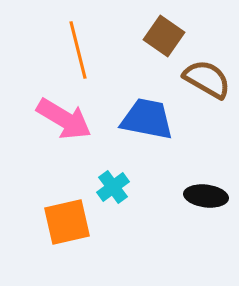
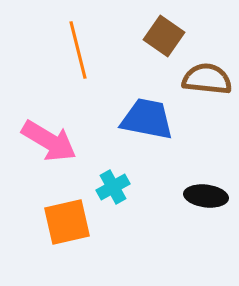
brown semicircle: rotated 24 degrees counterclockwise
pink arrow: moved 15 px left, 22 px down
cyan cross: rotated 8 degrees clockwise
